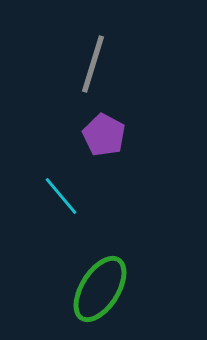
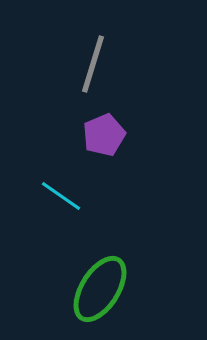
purple pentagon: rotated 21 degrees clockwise
cyan line: rotated 15 degrees counterclockwise
